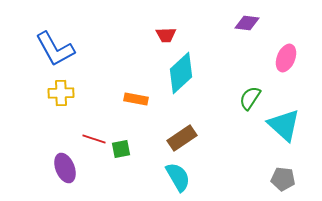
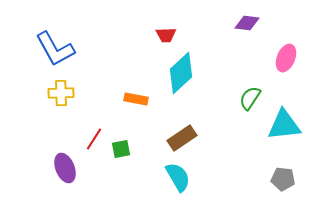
cyan triangle: rotated 48 degrees counterclockwise
red line: rotated 75 degrees counterclockwise
